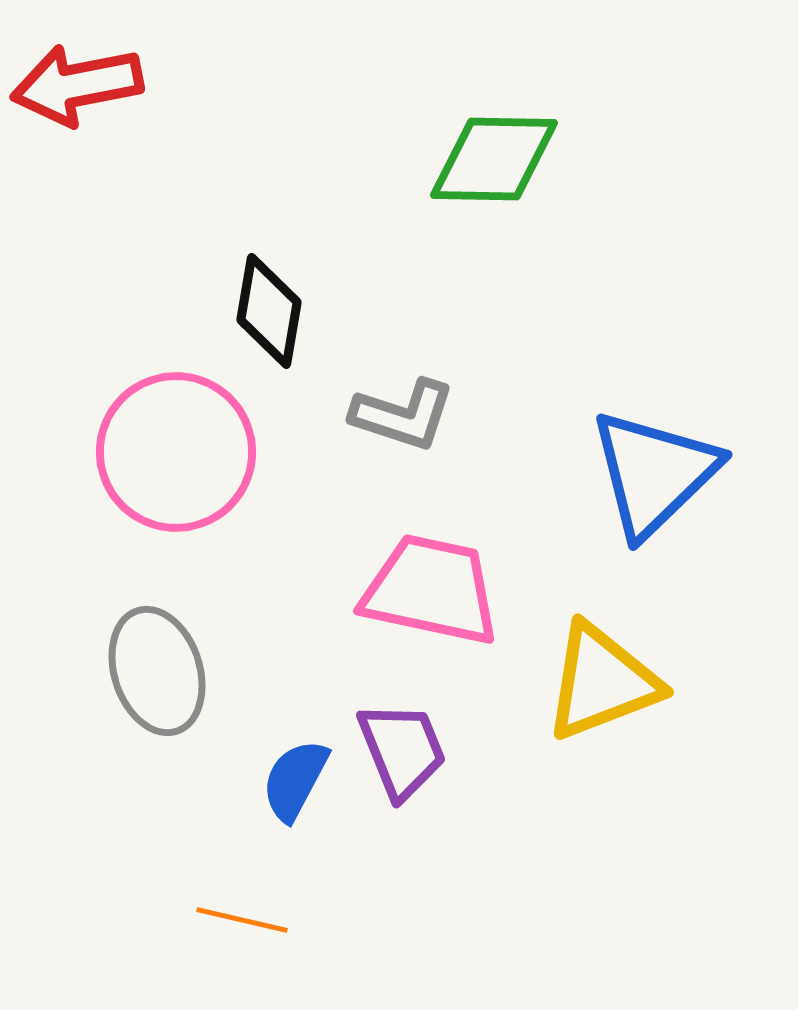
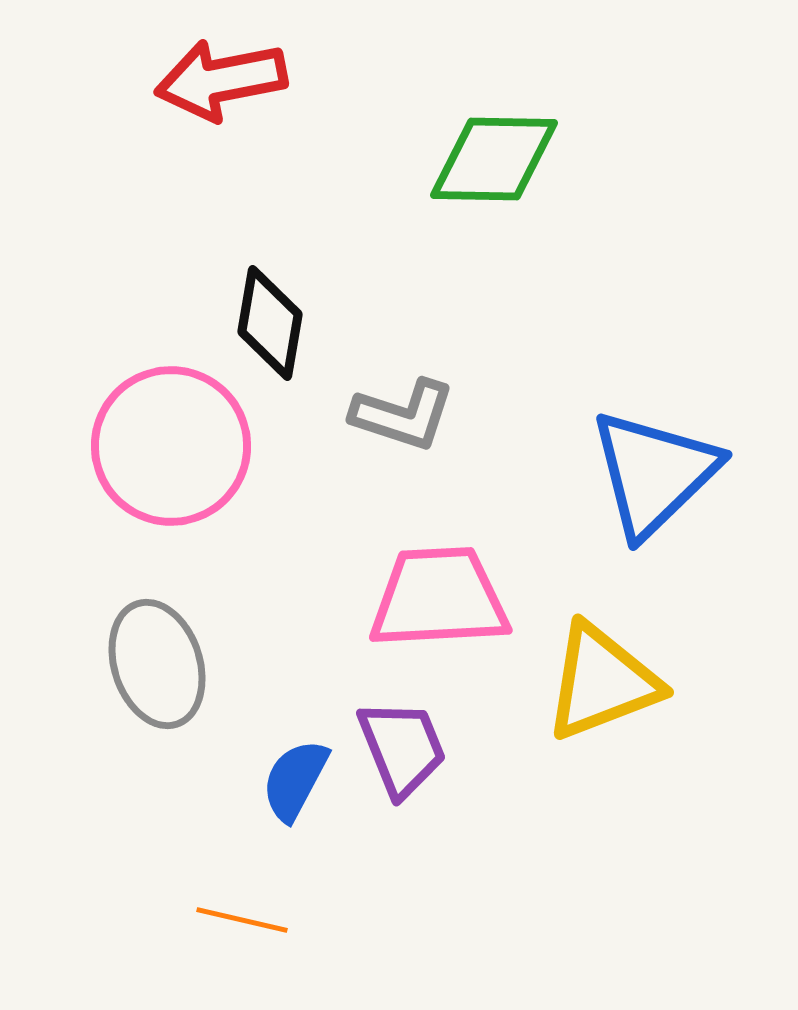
red arrow: moved 144 px right, 5 px up
black diamond: moved 1 px right, 12 px down
pink circle: moved 5 px left, 6 px up
pink trapezoid: moved 8 px right, 8 px down; rotated 15 degrees counterclockwise
gray ellipse: moved 7 px up
purple trapezoid: moved 2 px up
